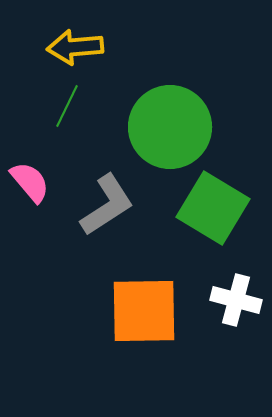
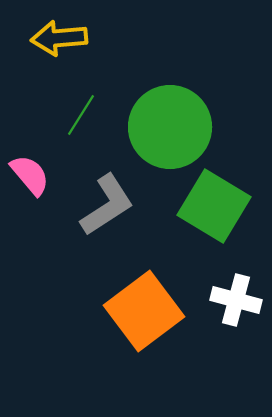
yellow arrow: moved 16 px left, 9 px up
green line: moved 14 px right, 9 px down; rotated 6 degrees clockwise
pink semicircle: moved 7 px up
green square: moved 1 px right, 2 px up
orange square: rotated 36 degrees counterclockwise
